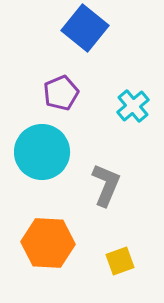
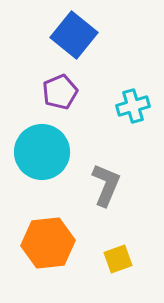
blue square: moved 11 px left, 7 px down
purple pentagon: moved 1 px left, 1 px up
cyan cross: rotated 24 degrees clockwise
orange hexagon: rotated 9 degrees counterclockwise
yellow square: moved 2 px left, 2 px up
